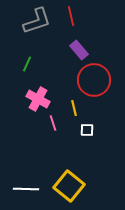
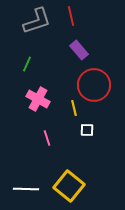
red circle: moved 5 px down
pink line: moved 6 px left, 15 px down
